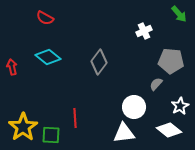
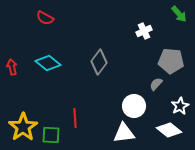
cyan diamond: moved 6 px down
white circle: moved 1 px up
